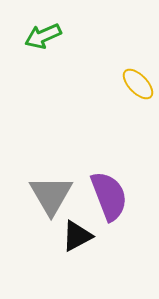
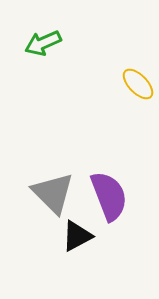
green arrow: moved 7 px down
gray triangle: moved 2 px right, 2 px up; rotated 15 degrees counterclockwise
